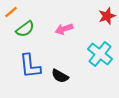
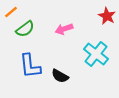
red star: rotated 24 degrees counterclockwise
cyan cross: moved 4 px left
